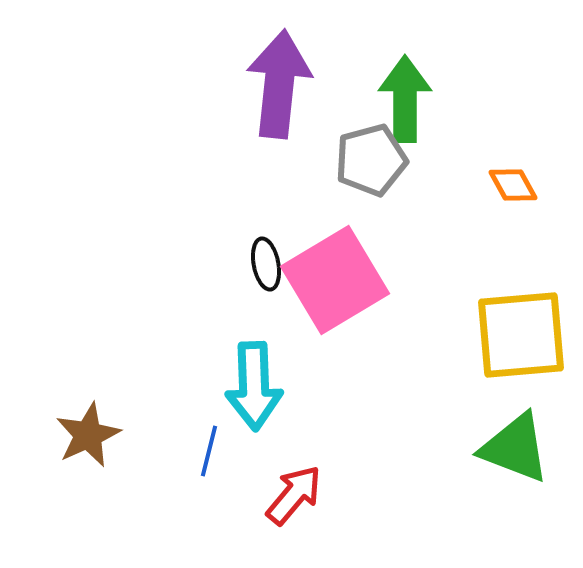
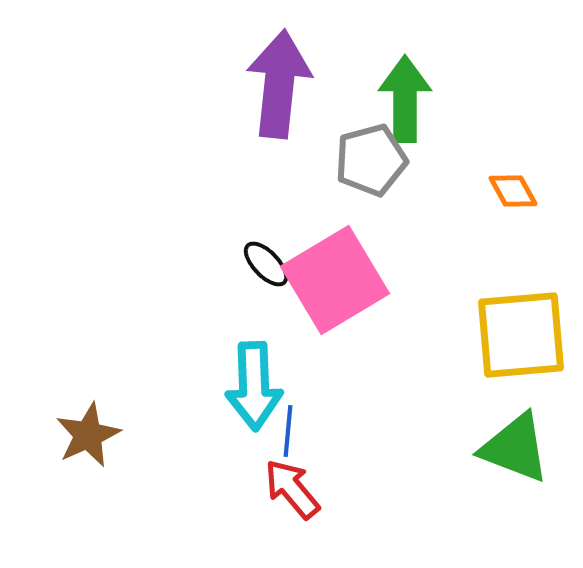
orange diamond: moved 6 px down
black ellipse: rotated 33 degrees counterclockwise
blue line: moved 79 px right, 20 px up; rotated 9 degrees counterclockwise
red arrow: moved 2 px left, 6 px up; rotated 80 degrees counterclockwise
